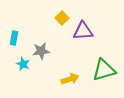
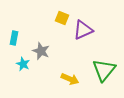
yellow square: rotated 24 degrees counterclockwise
purple triangle: moved 1 px up; rotated 20 degrees counterclockwise
gray star: rotated 30 degrees clockwise
green triangle: rotated 35 degrees counterclockwise
yellow arrow: rotated 42 degrees clockwise
